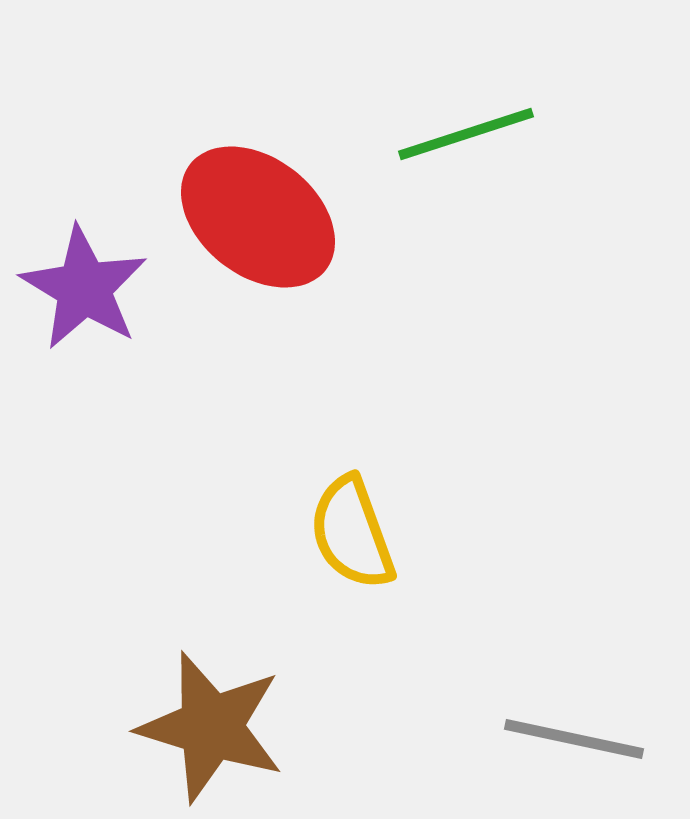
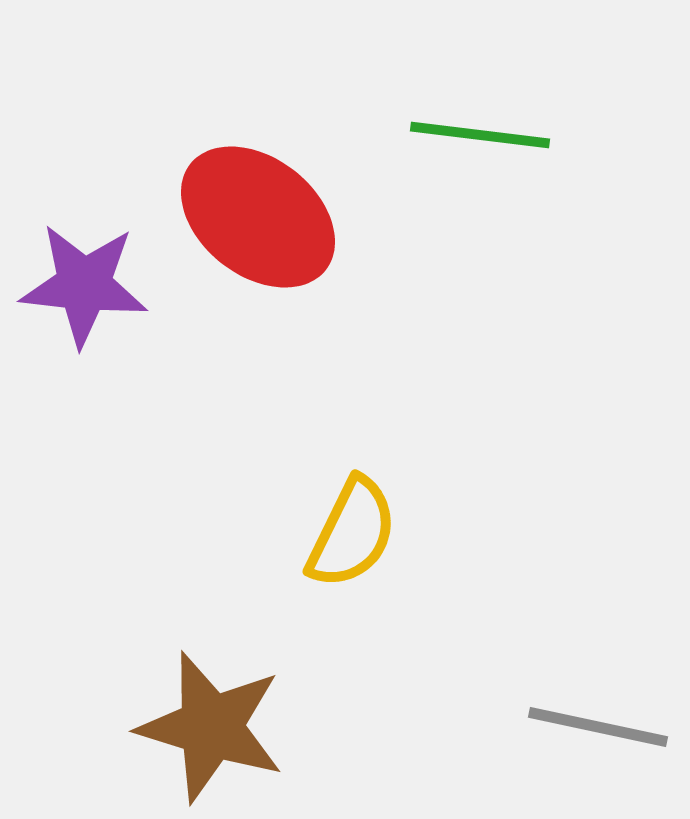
green line: moved 14 px right, 1 px down; rotated 25 degrees clockwise
purple star: moved 3 px up; rotated 25 degrees counterclockwise
yellow semicircle: rotated 134 degrees counterclockwise
gray line: moved 24 px right, 12 px up
